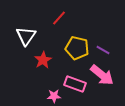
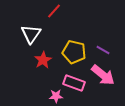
red line: moved 5 px left, 7 px up
white triangle: moved 5 px right, 2 px up
yellow pentagon: moved 3 px left, 4 px down
pink arrow: moved 1 px right
pink rectangle: moved 1 px left, 1 px up
pink star: moved 2 px right
